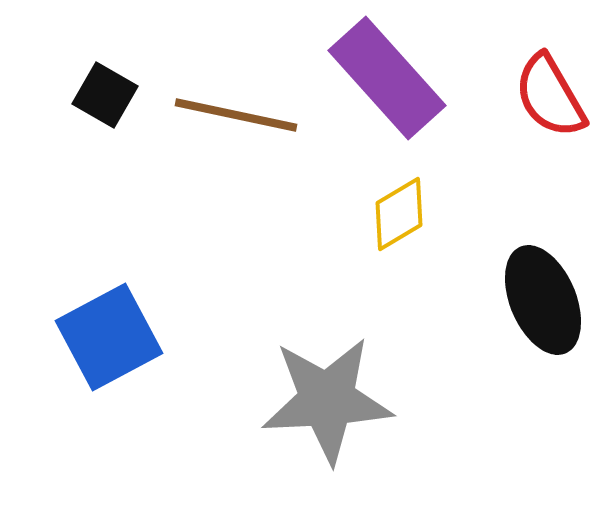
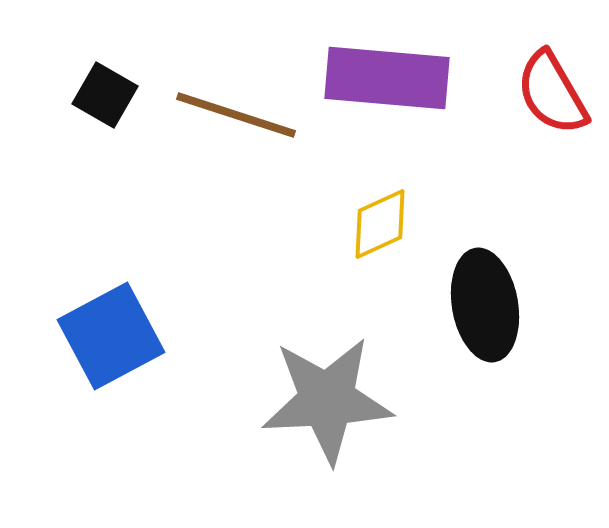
purple rectangle: rotated 43 degrees counterclockwise
red semicircle: moved 2 px right, 3 px up
brown line: rotated 6 degrees clockwise
yellow diamond: moved 19 px left, 10 px down; rotated 6 degrees clockwise
black ellipse: moved 58 px left, 5 px down; rotated 13 degrees clockwise
blue square: moved 2 px right, 1 px up
